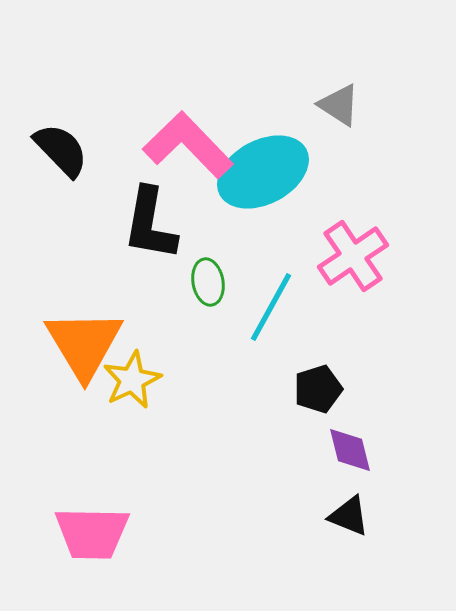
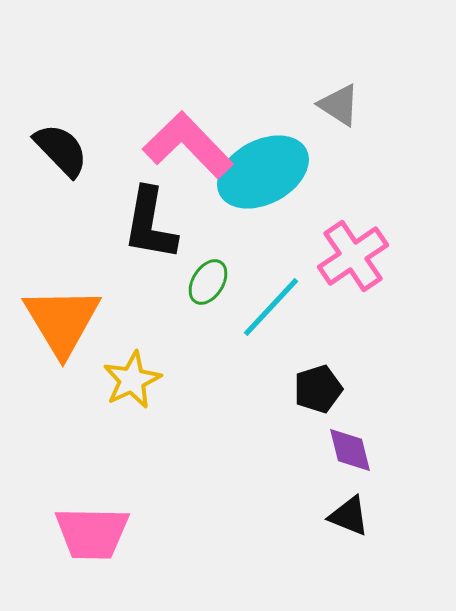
green ellipse: rotated 42 degrees clockwise
cyan line: rotated 14 degrees clockwise
orange triangle: moved 22 px left, 23 px up
